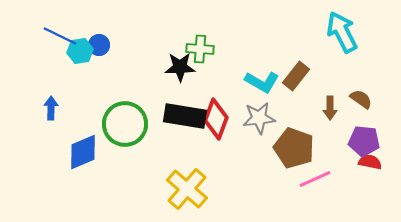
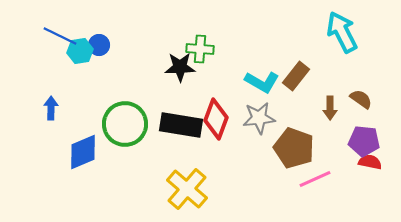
black rectangle: moved 4 px left, 9 px down
